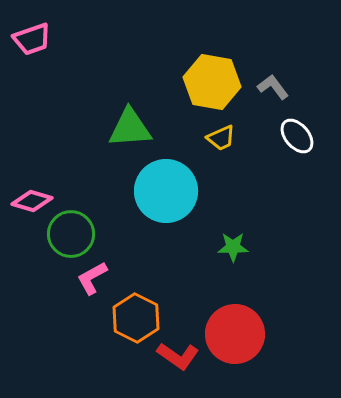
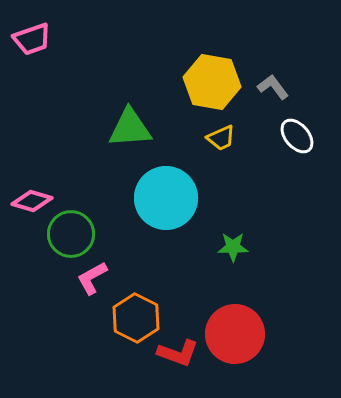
cyan circle: moved 7 px down
red L-shape: moved 3 px up; rotated 15 degrees counterclockwise
